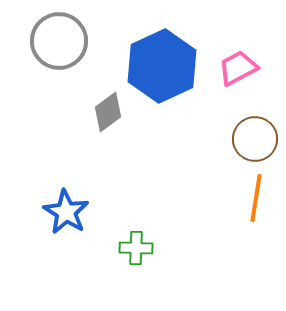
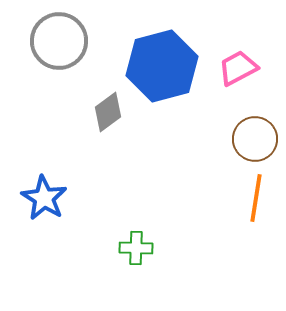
blue hexagon: rotated 10 degrees clockwise
blue star: moved 22 px left, 14 px up
